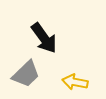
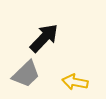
black arrow: rotated 100 degrees counterclockwise
